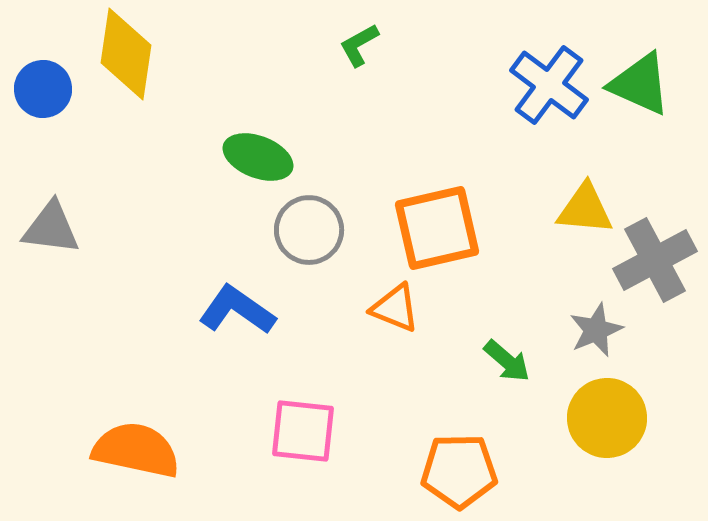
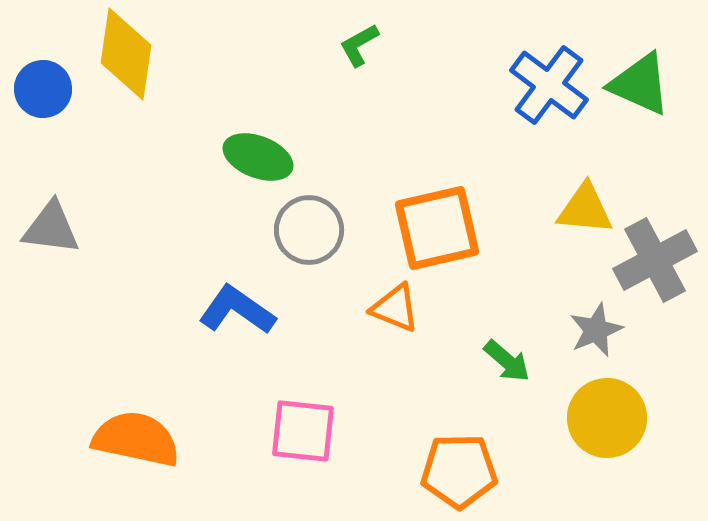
orange semicircle: moved 11 px up
